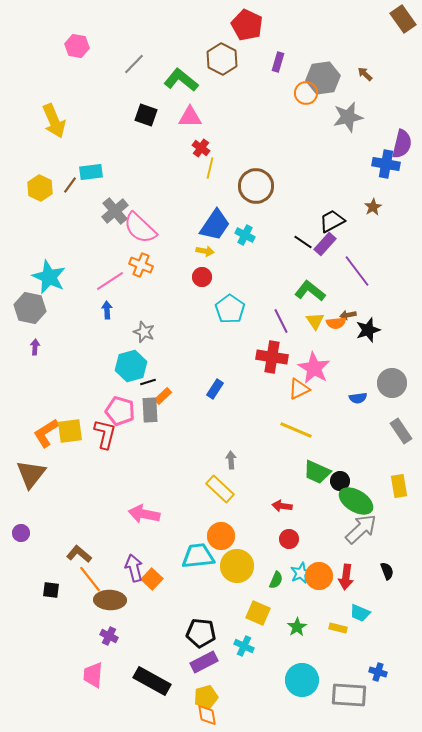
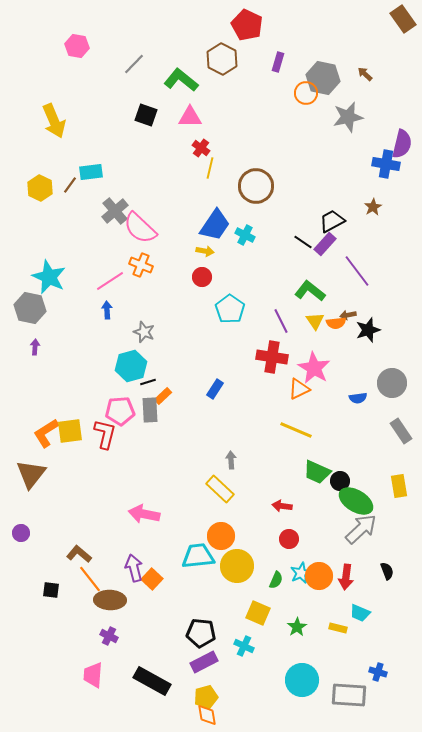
gray hexagon at (323, 78): rotated 20 degrees clockwise
pink pentagon at (120, 411): rotated 20 degrees counterclockwise
